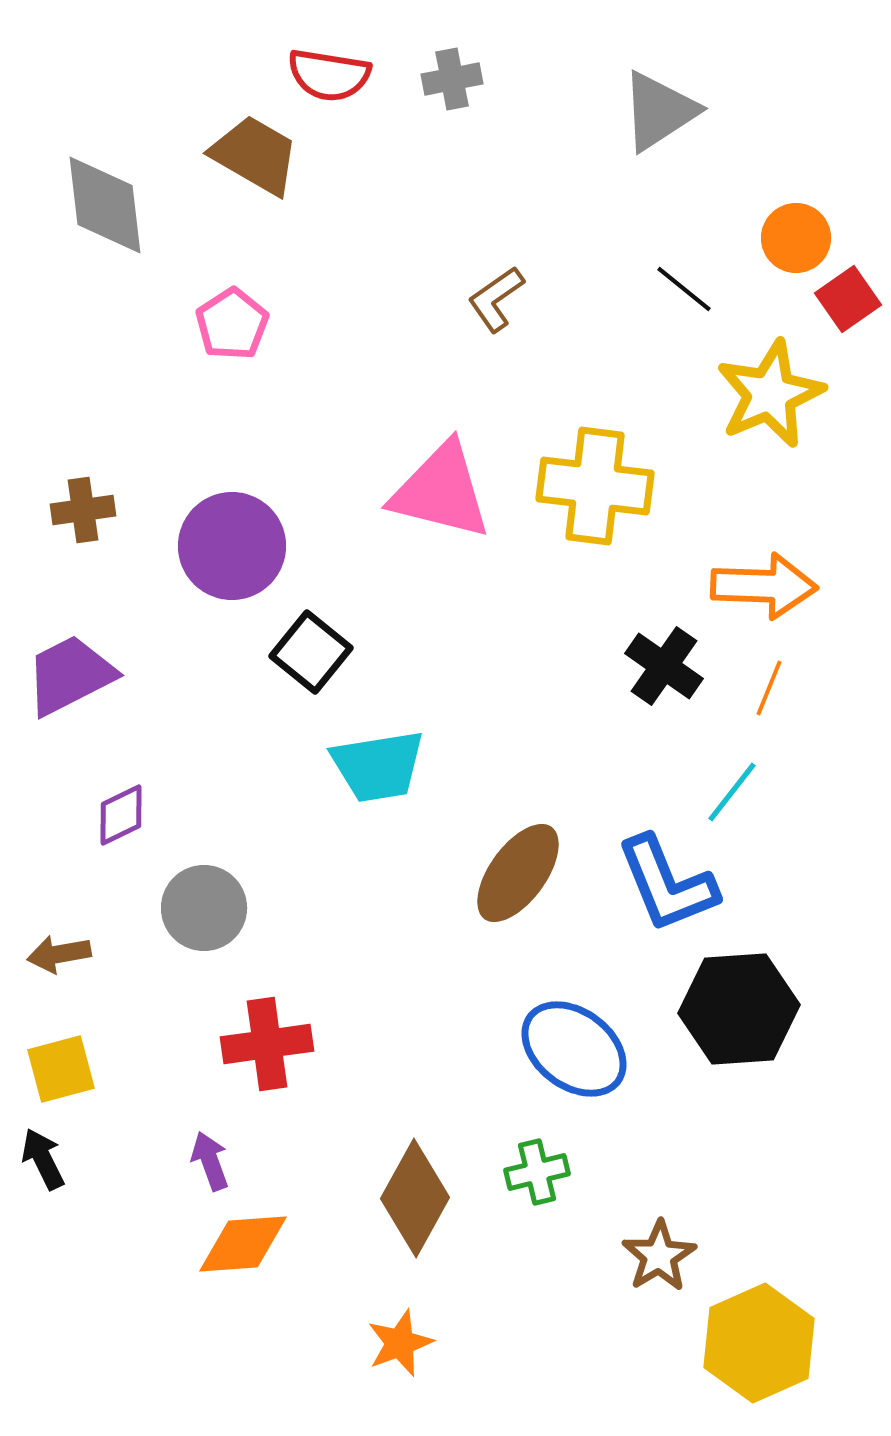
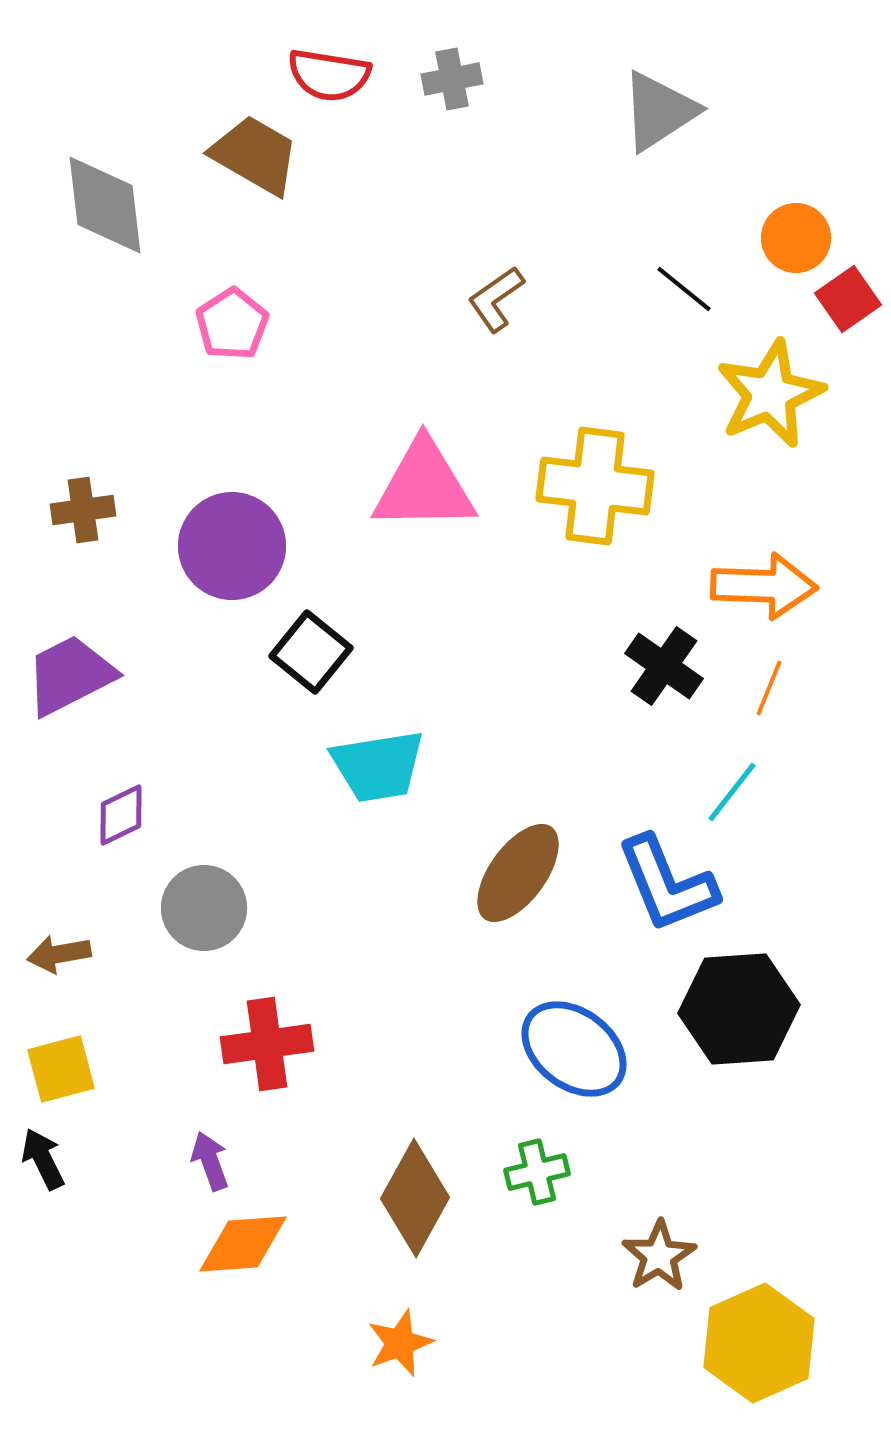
pink triangle: moved 17 px left, 5 px up; rotated 15 degrees counterclockwise
